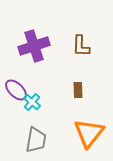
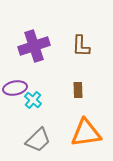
purple ellipse: moved 1 px left, 2 px up; rotated 55 degrees counterclockwise
cyan cross: moved 1 px right, 2 px up
orange triangle: moved 3 px left; rotated 44 degrees clockwise
gray trapezoid: moved 2 px right; rotated 36 degrees clockwise
